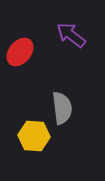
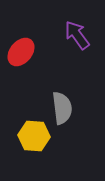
purple arrow: moved 6 px right; rotated 16 degrees clockwise
red ellipse: moved 1 px right
